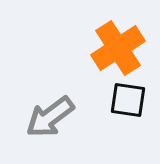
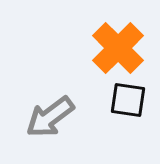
orange cross: rotated 12 degrees counterclockwise
